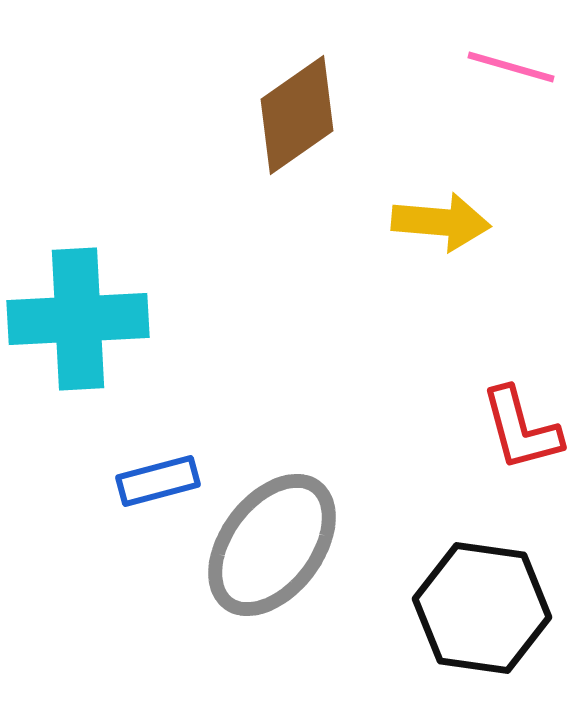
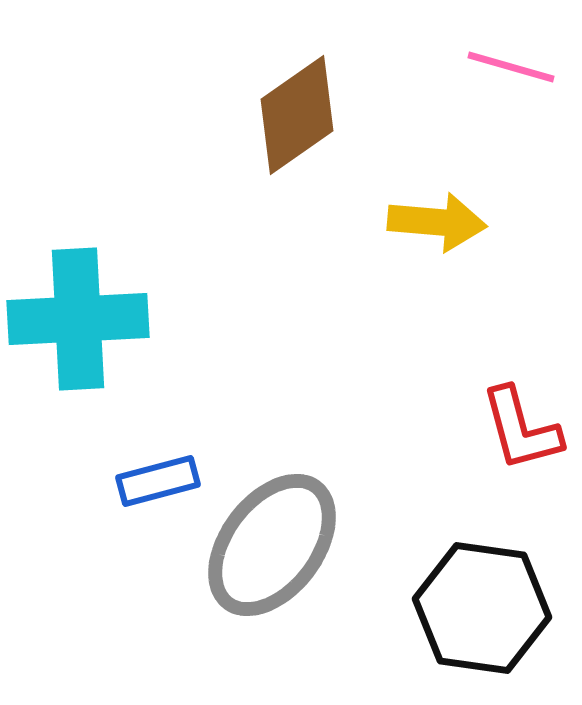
yellow arrow: moved 4 px left
